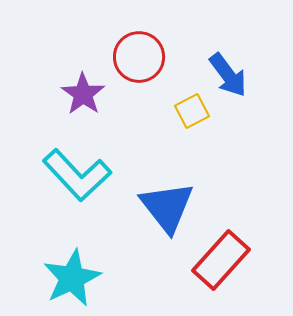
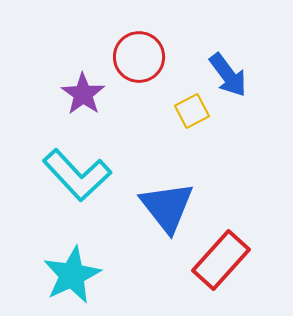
cyan star: moved 3 px up
